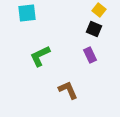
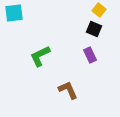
cyan square: moved 13 px left
